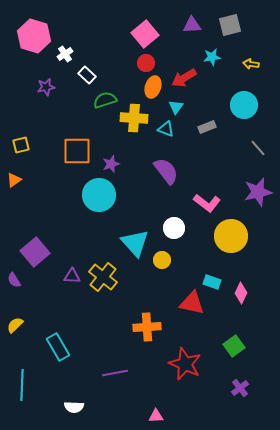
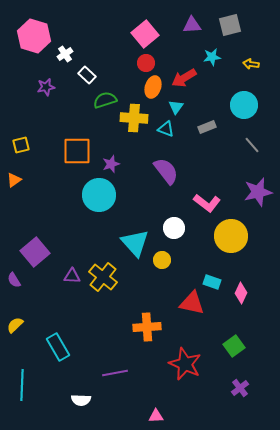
gray line at (258, 148): moved 6 px left, 3 px up
white semicircle at (74, 407): moved 7 px right, 7 px up
